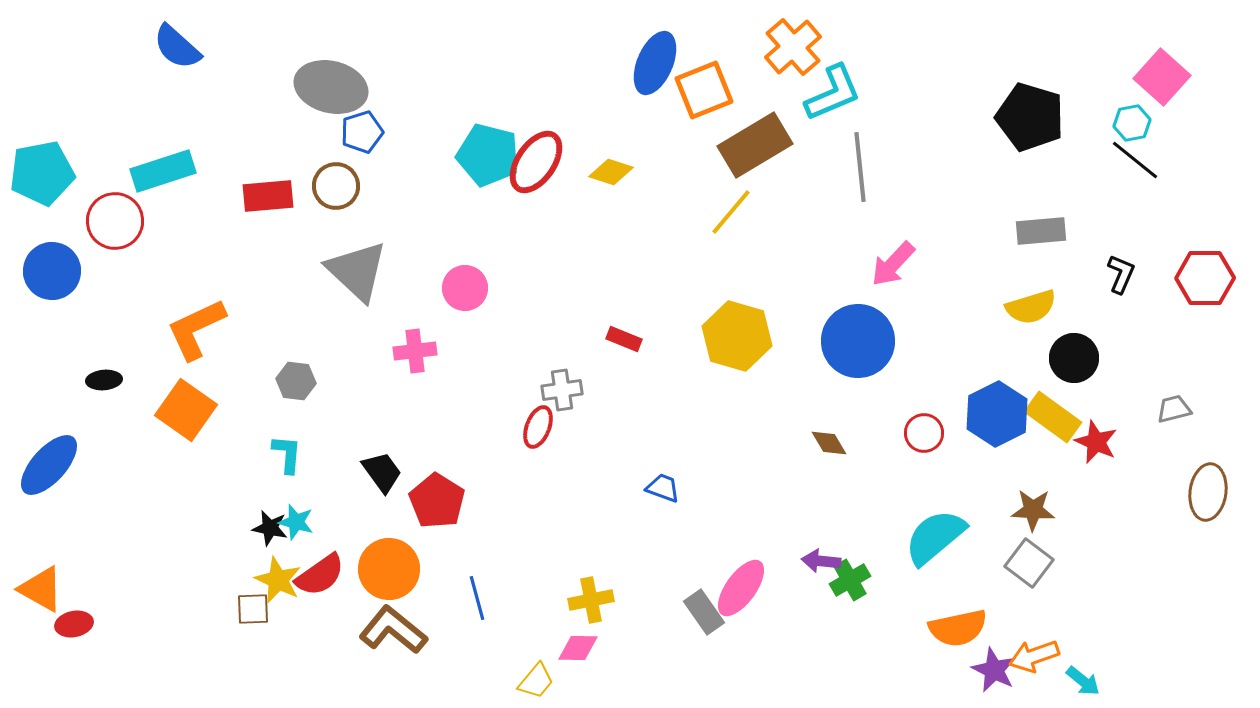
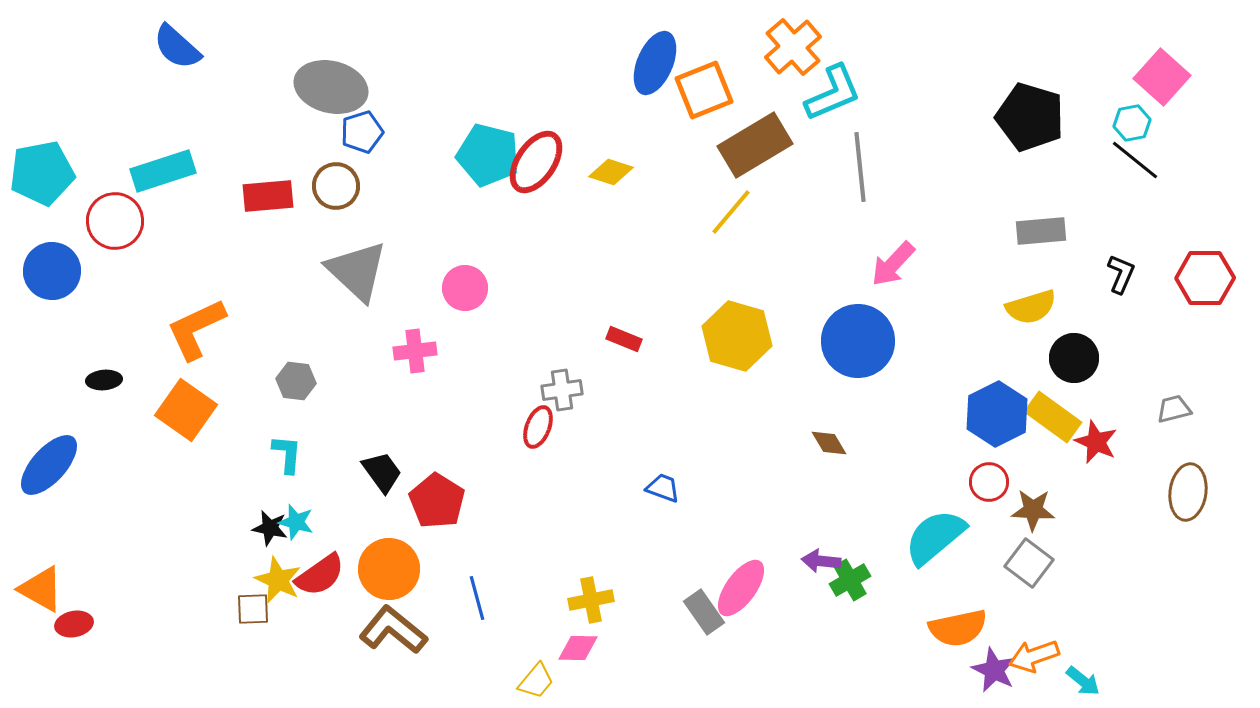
red circle at (924, 433): moved 65 px right, 49 px down
brown ellipse at (1208, 492): moved 20 px left
